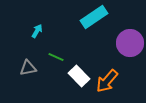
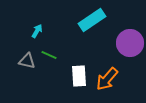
cyan rectangle: moved 2 px left, 3 px down
green line: moved 7 px left, 2 px up
gray triangle: moved 1 px left, 7 px up; rotated 24 degrees clockwise
white rectangle: rotated 40 degrees clockwise
orange arrow: moved 2 px up
